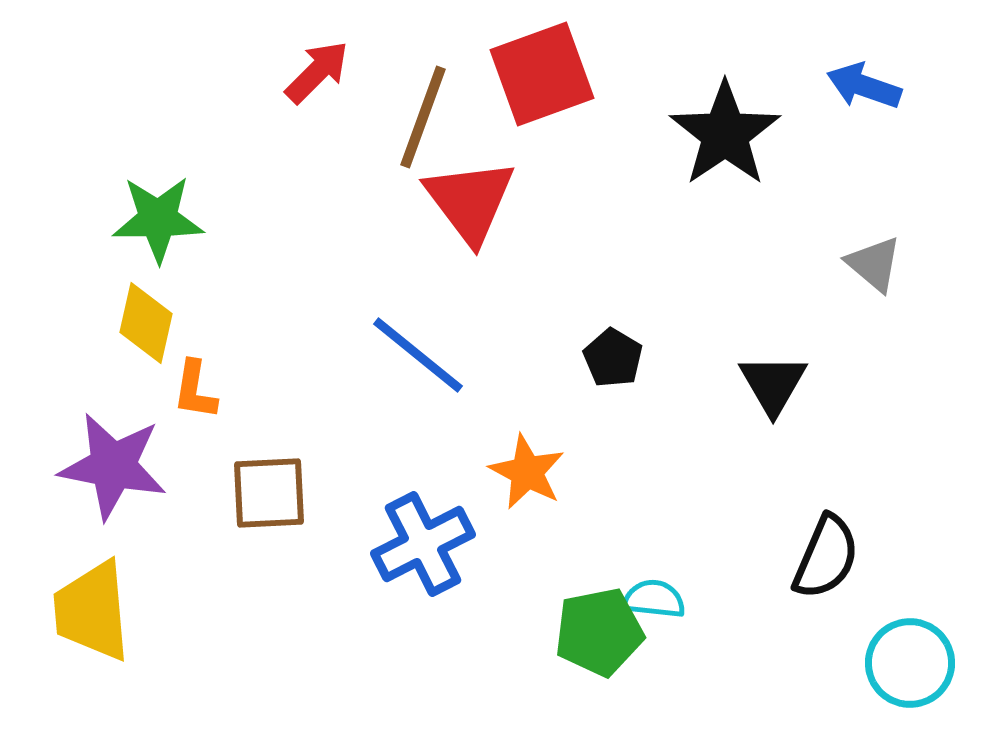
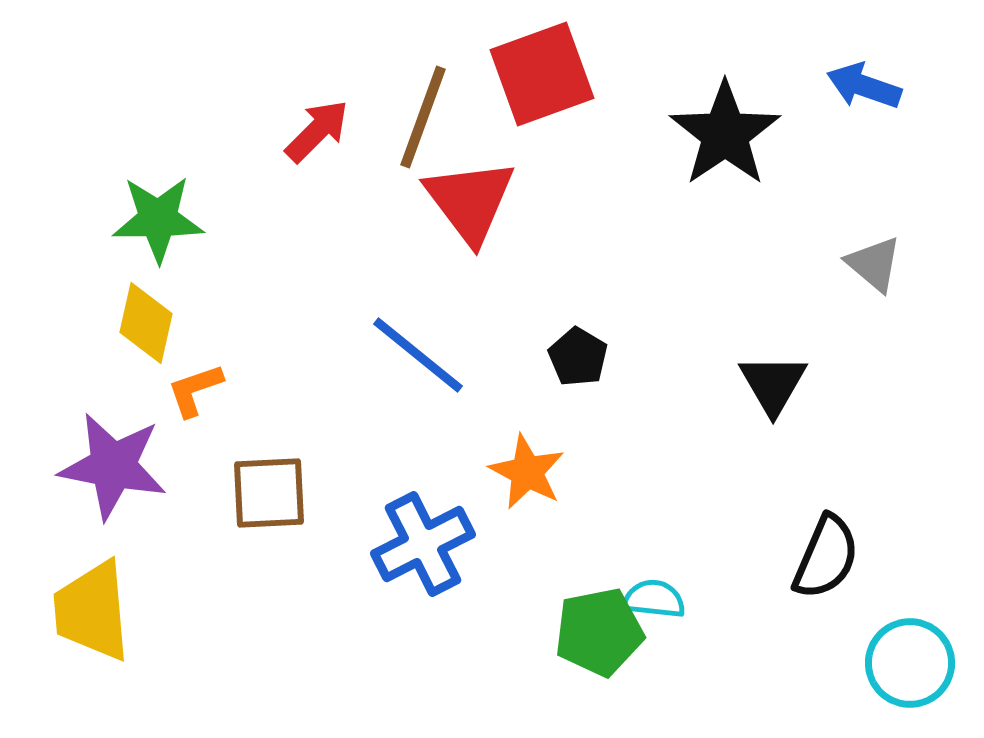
red arrow: moved 59 px down
black pentagon: moved 35 px left, 1 px up
orange L-shape: rotated 62 degrees clockwise
